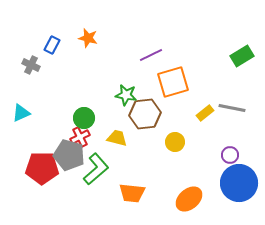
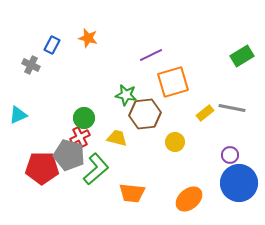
cyan triangle: moved 3 px left, 2 px down
